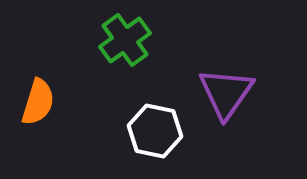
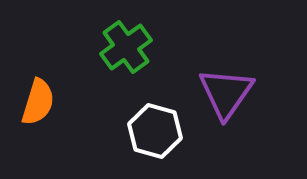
green cross: moved 1 px right, 7 px down
white hexagon: rotated 4 degrees clockwise
